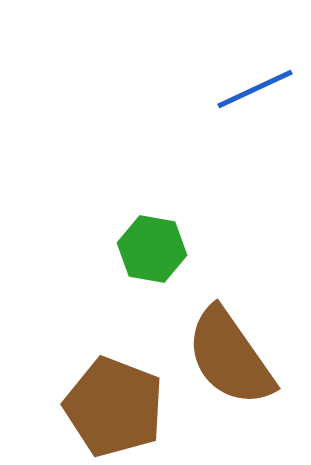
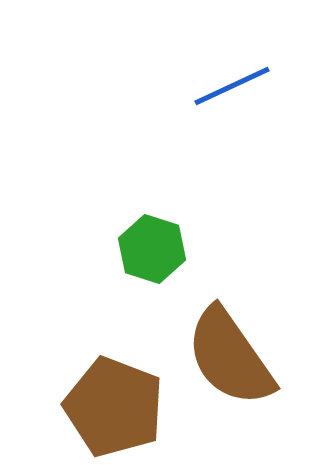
blue line: moved 23 px left, 3 px up
green hexagon: rotated 8 degrees clockwise
